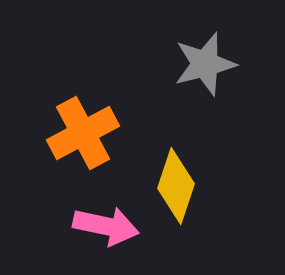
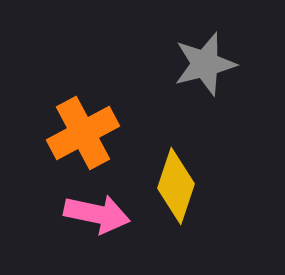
pink arrow: moved 9 px left, 12 px up
